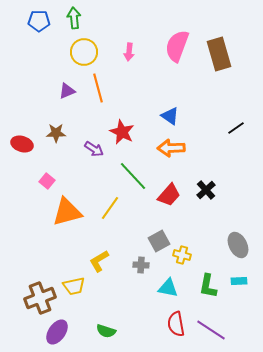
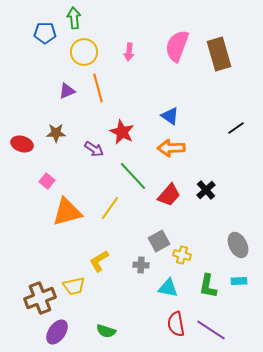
blue pentagon: moved 6 px right, 12 px down
